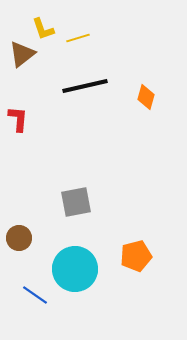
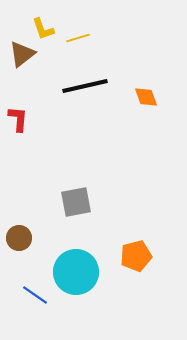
orange diamond: rotated 35 degrees counterclockwise
cyan circle: moved 1 px right, 3 px down
